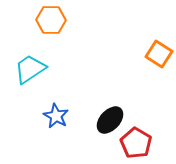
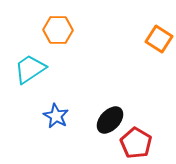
orange hexagon: moved 7 px right, 10 px down
orange square: moved 15 px up
